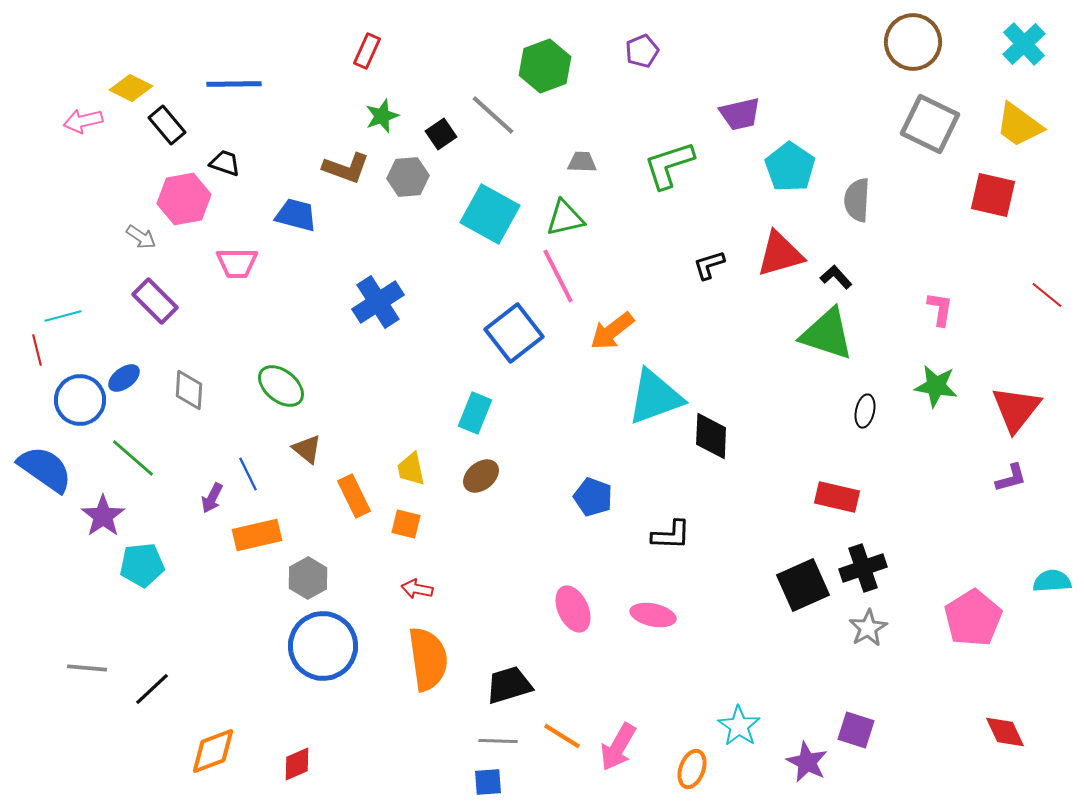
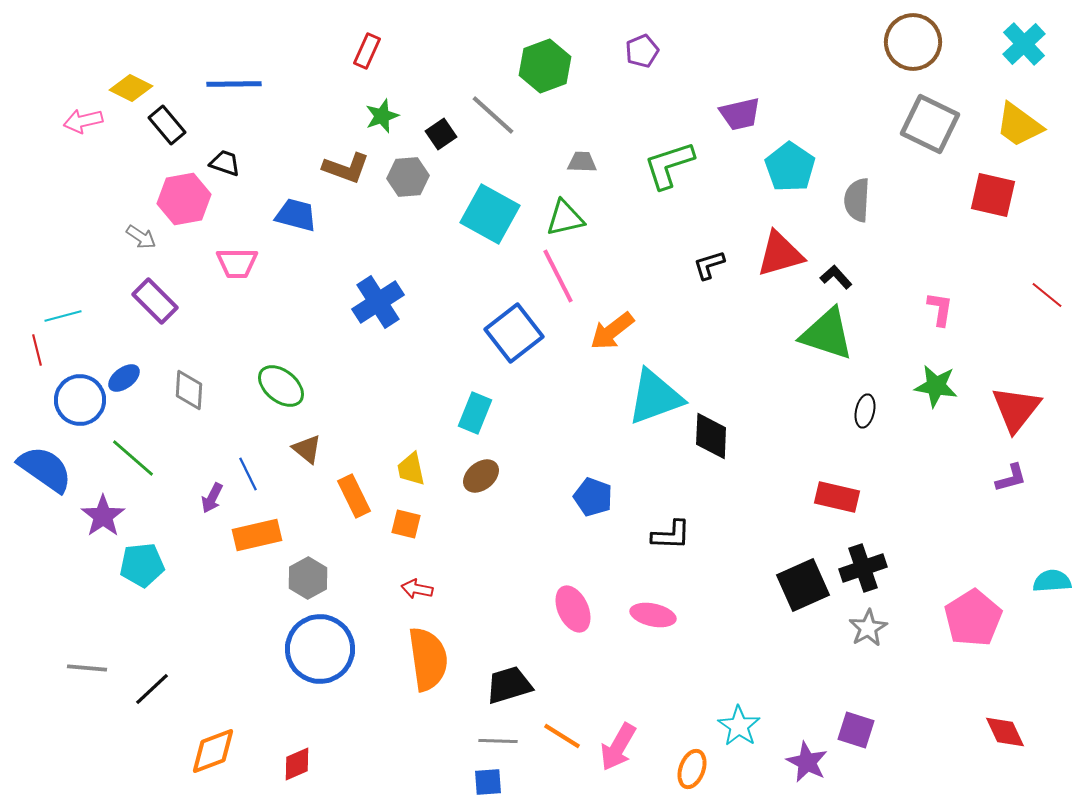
blue circle at (323, 646): moved 3 px left, 3 px down
